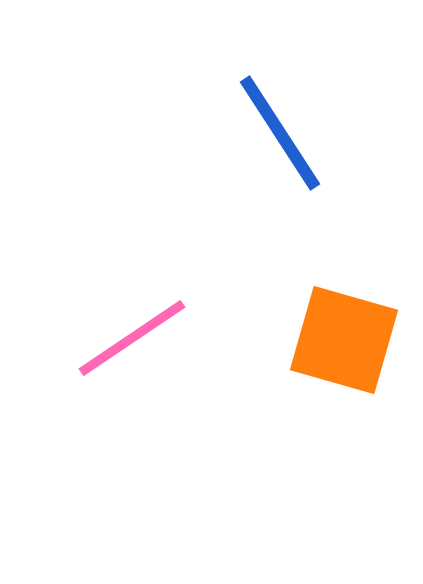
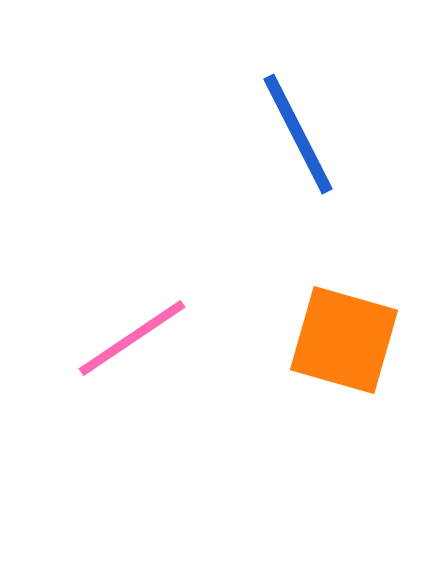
blue line: moved 18 px right, 1 px down; rotated 6 degrees clockwise
